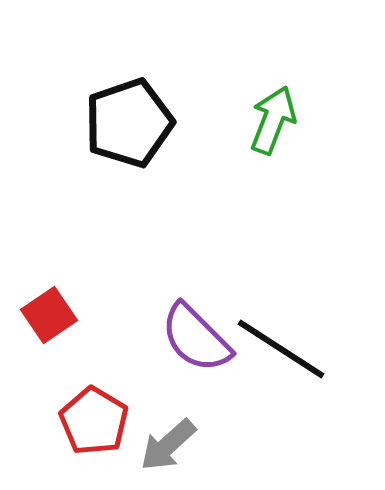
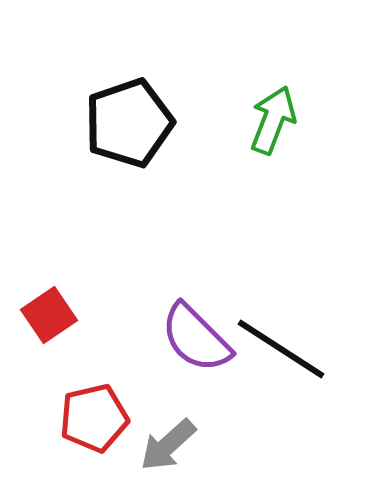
red pentagon: moved 3 px up; rotated 28 degrees clockwise
